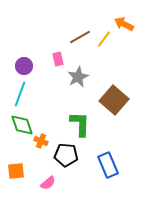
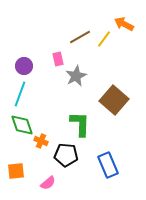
gray star: moved 2 px left, 1 px up
